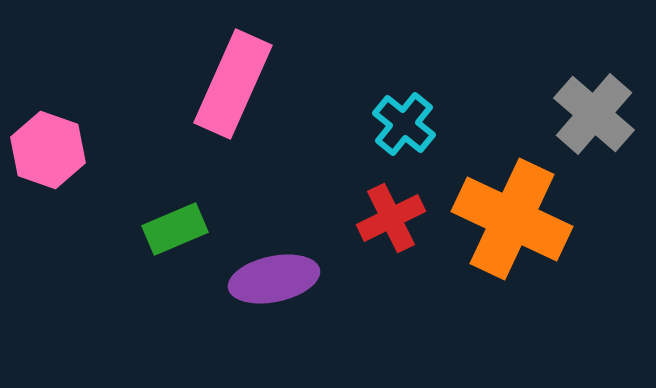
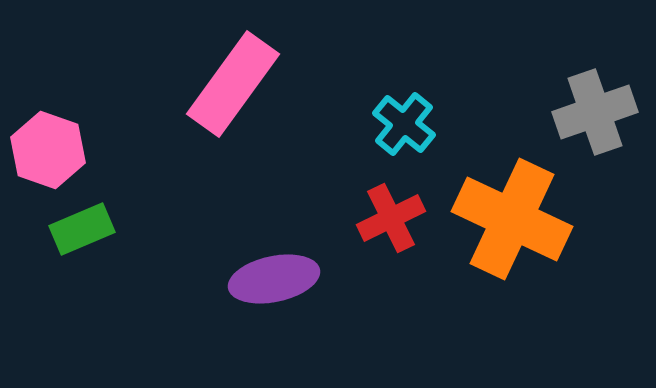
pink rectangle: rotated 12 degrees clockwise
gray cross: moved 1 px right, 2 px up; rotated 30 degrees clockwise
green rectangle: moved 93 px left
